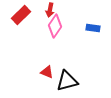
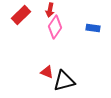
pink diamond: moved 1 px down
black triangle: moved 3 px left
